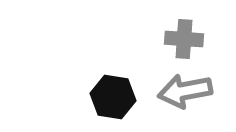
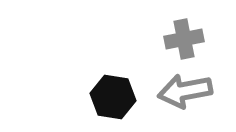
gray cross: rotated 15 degrees counterclockwise
